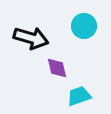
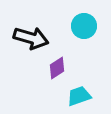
purple diamond: rotated 70 degrees clockwise
